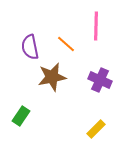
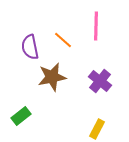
orange line: moved 3 px left, 4 px up
purple cross: moved 1 px down; rotated 15 degrees clockwise
green rectangle: rotated 18 degrees clockwise
yellow rectangle: moved 1 px right; rotated 18 degrees counterclockwise
